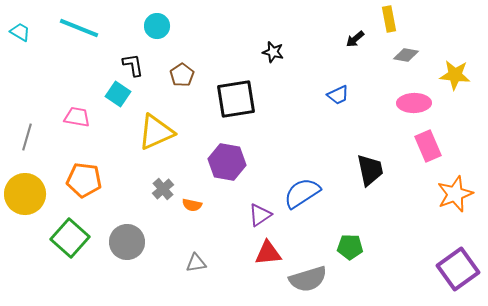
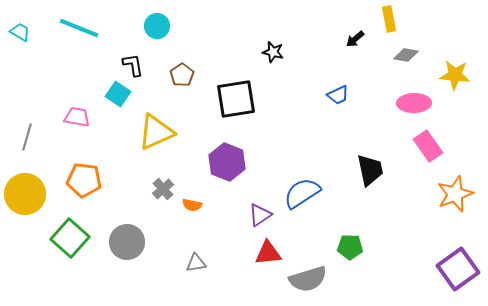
pink rectangle: rotated 12 degrees counterclockwise
purple hexagon: rotated 12 degrees clockwise
